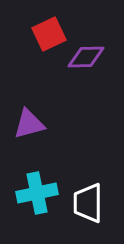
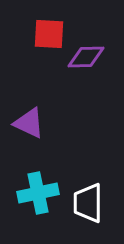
red square: rotated 28 degrees clockwise
purple triangle: moved 1 px up; rotated 40 degrees clockwise
cyan cross: moved 1 px right
